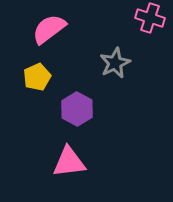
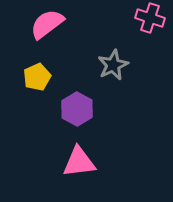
pink semicircle: moved 2 px left, 5 px up
gray star: moved 2 px left, 2 px down
pink triangle: moved 10 px right
